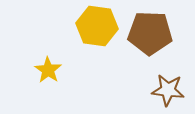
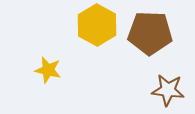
yellow hexagon: moved 1 px up; rotated 21 degrees clockwise
yellow star: rotated 20 degrees counterclockwise
